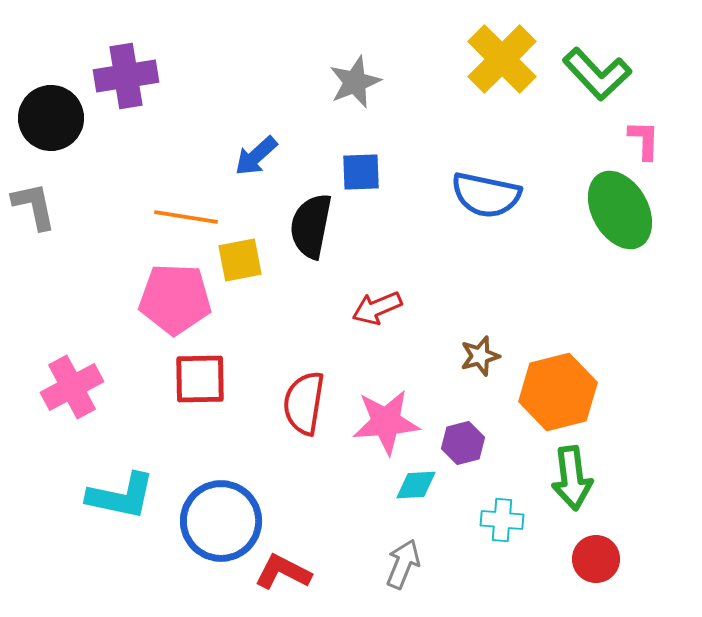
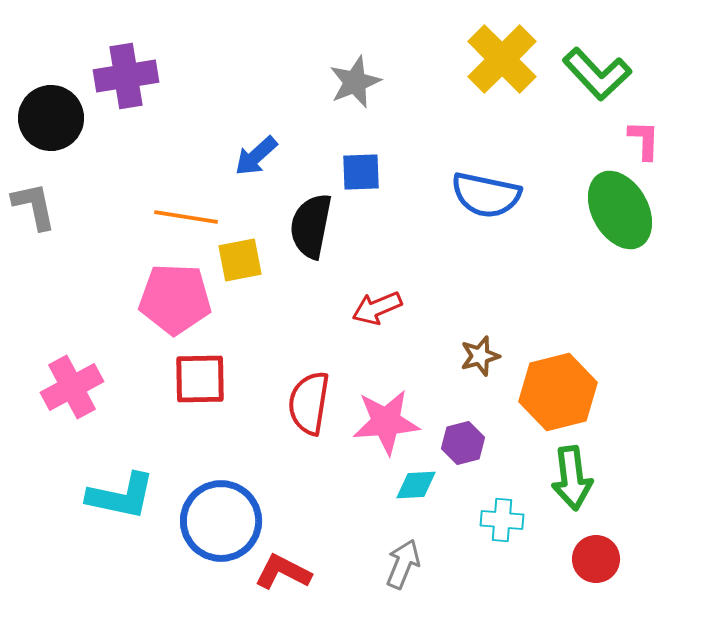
red semicircle: moved 5 px right
